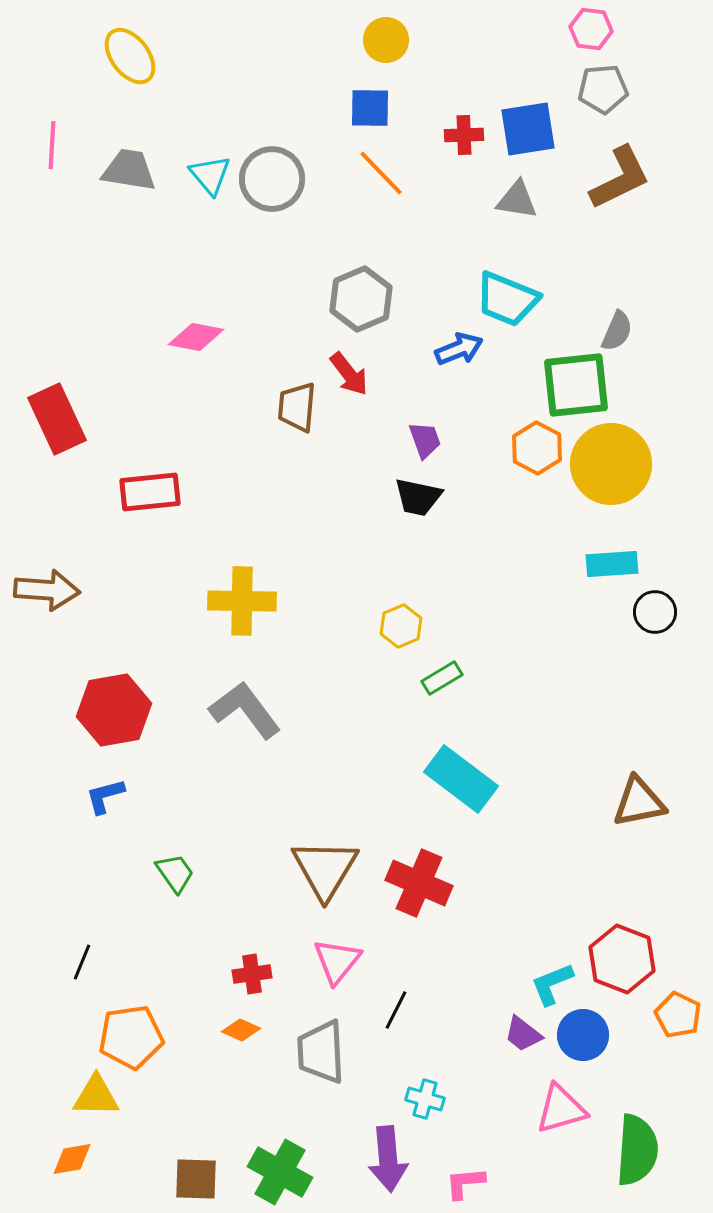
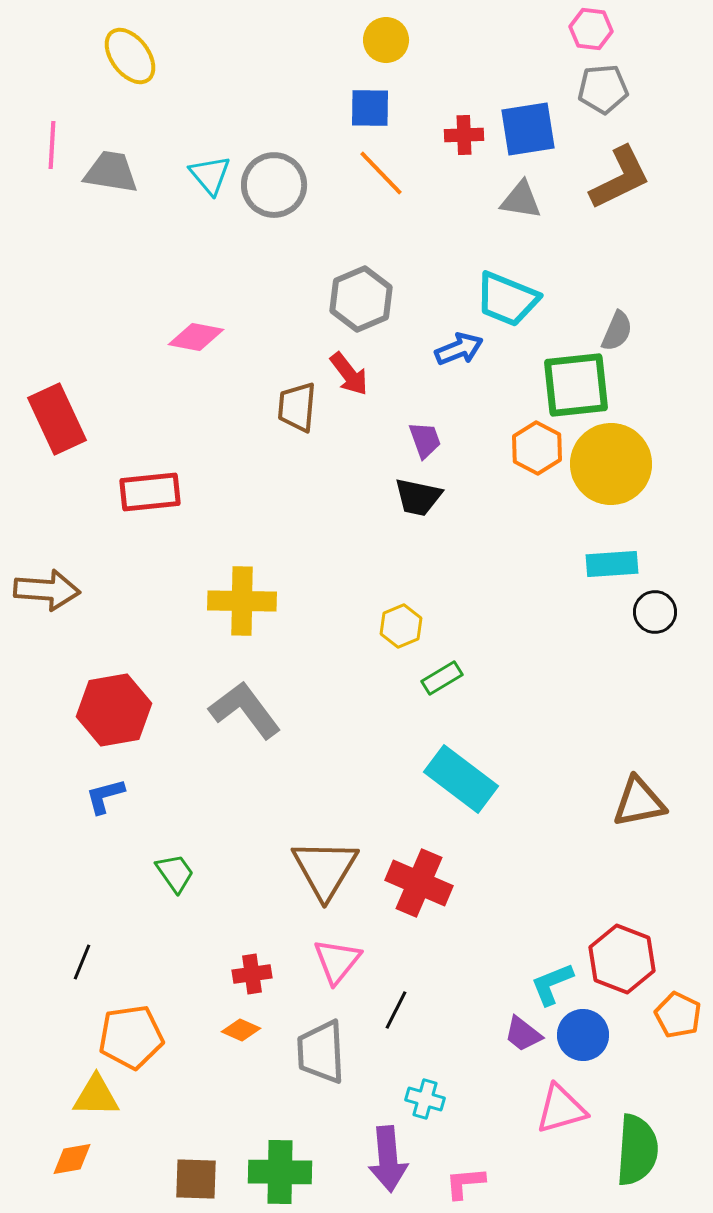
gray trapezoid at (129, 170): moved 18 px left, 2 px down
gray circle at (272, 179): moved 2 px right, 6 px down
gray triangle at (517, 200): moved 4 px right
green cross at (280, 1172): rotated 28 degrees counterclockwise
